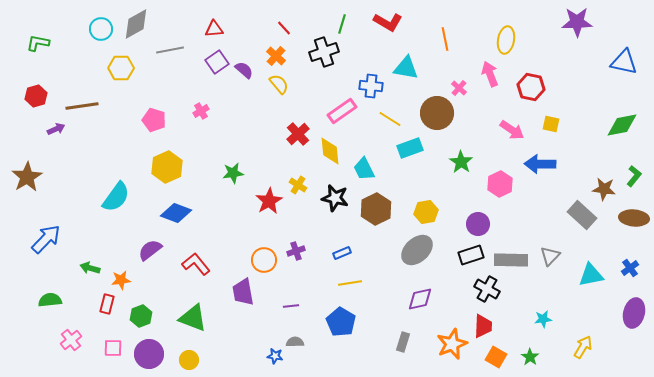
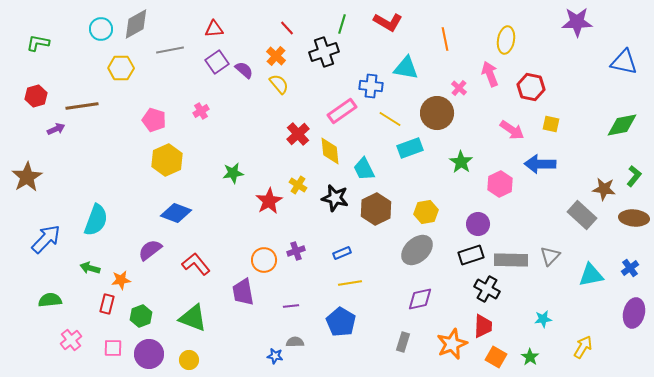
red line at (284, 28): moved 3 px right
yellow hexagon at (167, 167): moved 7 px up
cyan semicircle at (116, 197): moved 20 px left, 23 px down; rotated 16 degrees counterclockwise
